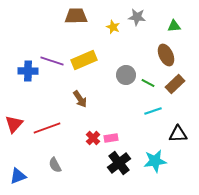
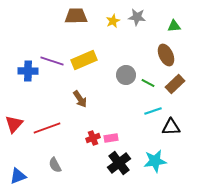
yellow star: moved 6 px up; rotated 24 degrees clockwise
black triangle: moved 7 px left, 7 px up
red cross: rotated 24 degrees clockwise
